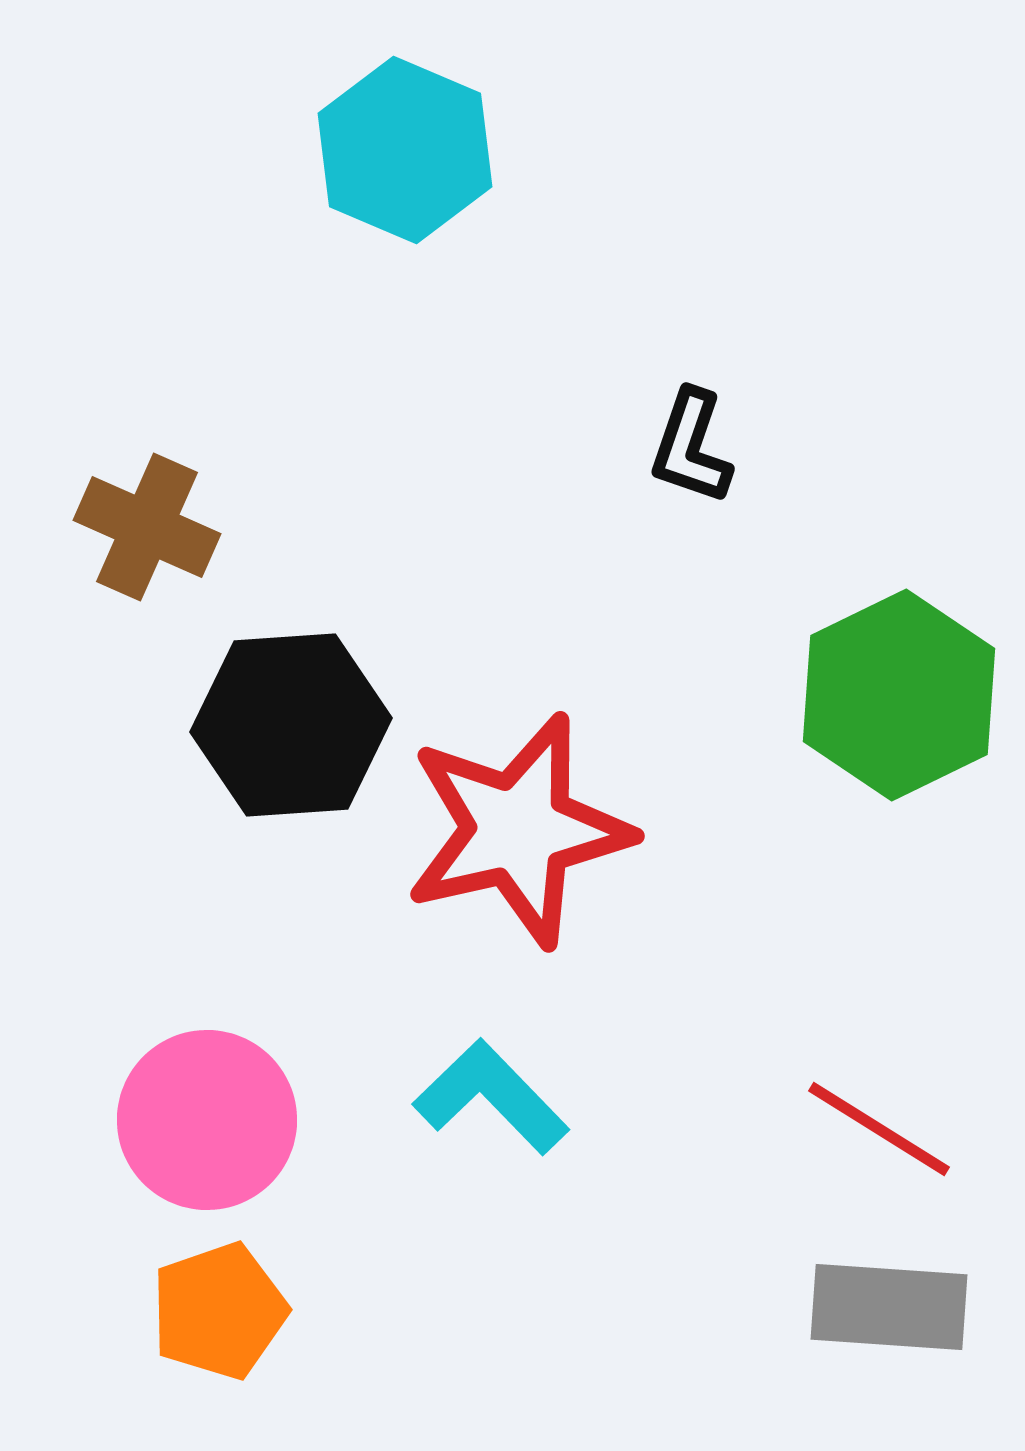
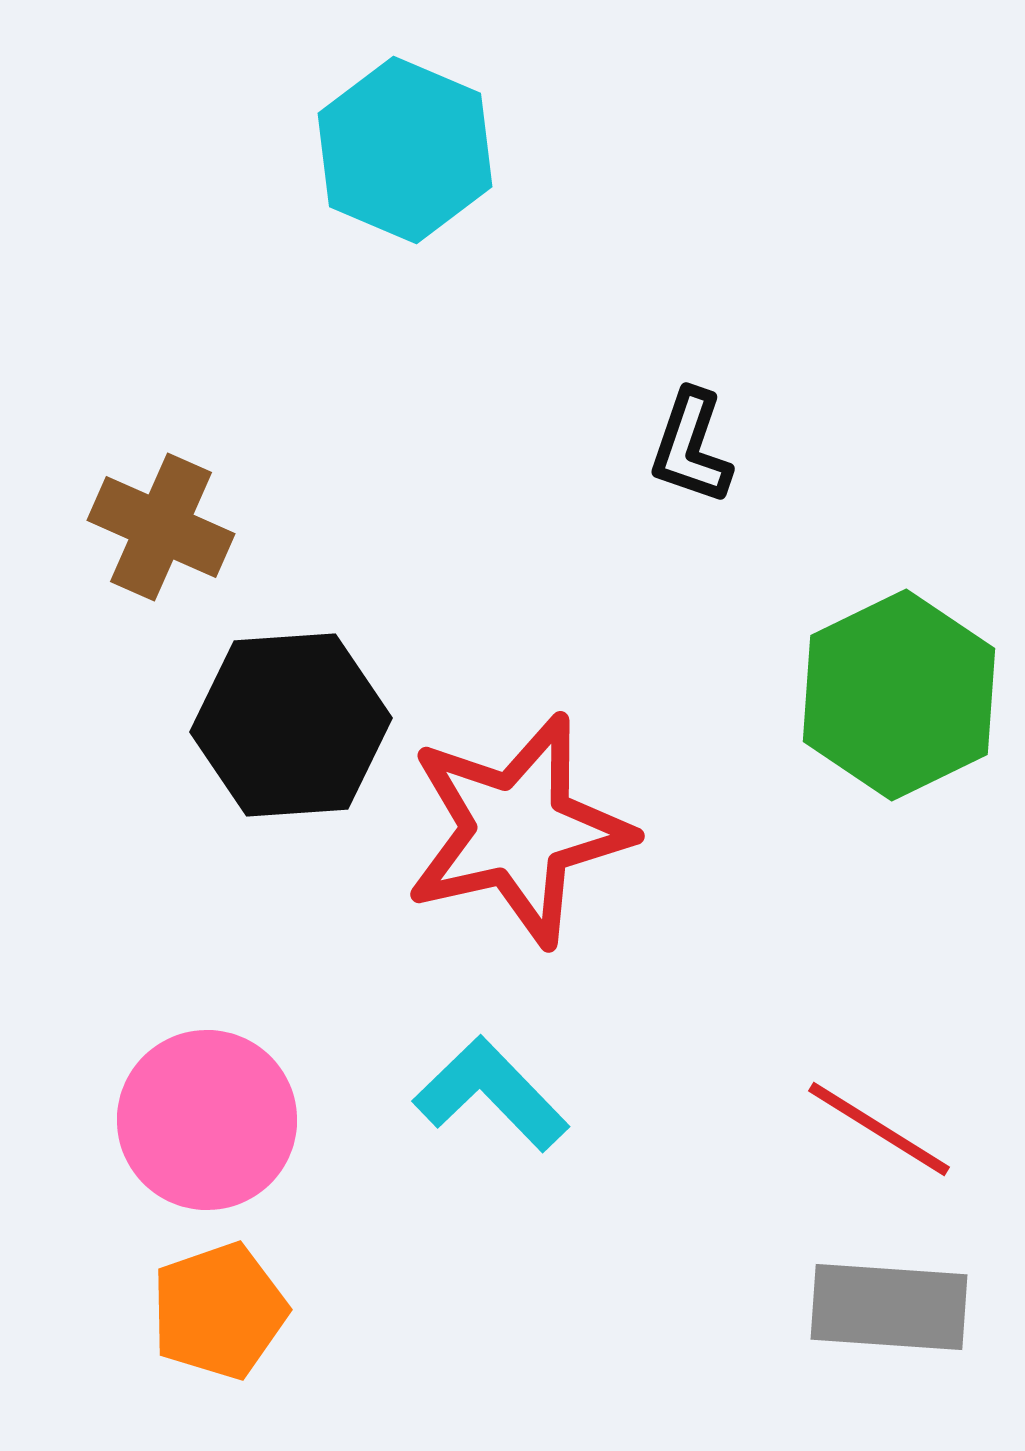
brown cross: moved 14 px right
cyan L-shape: moved 3 px up
